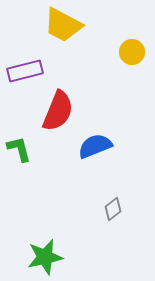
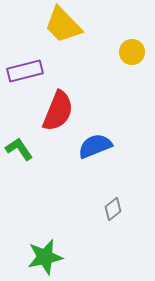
yellow trapezoid: rotated 18 degrees clockwise
green L-shape: rotated 20 degrees counterclockwise
